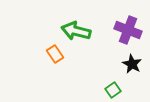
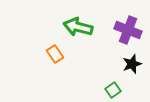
green arrow: moved 2 px right, 4 px up
black star: rotated 24 degrees clockwise
